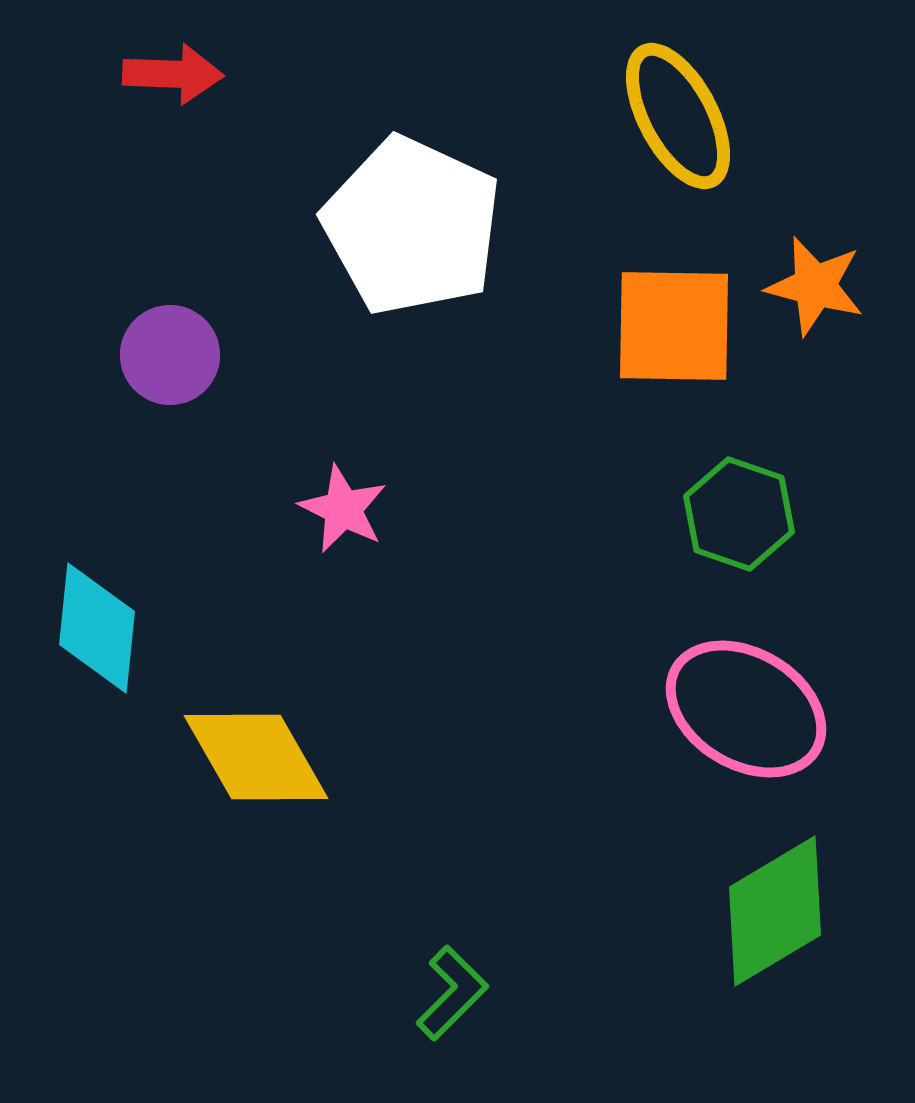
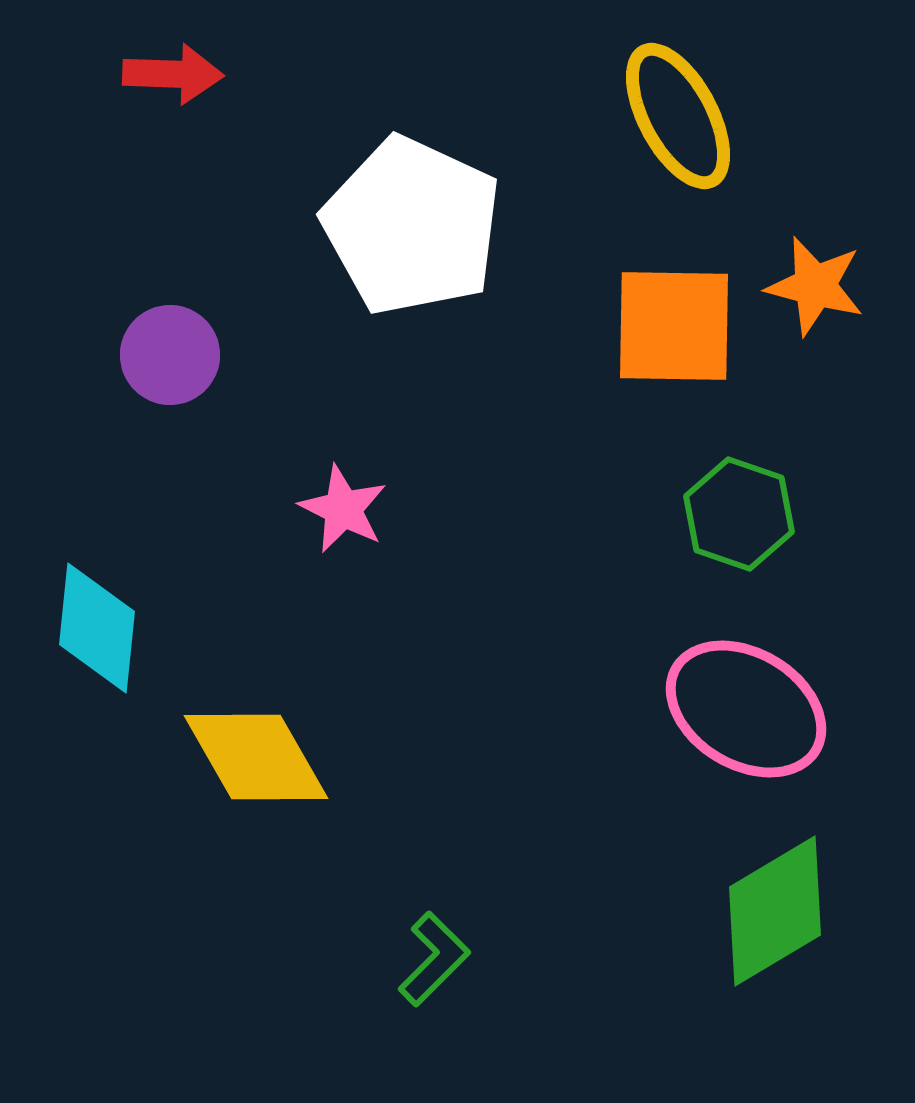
green L-shape: moved 18 px left, 34 px up
